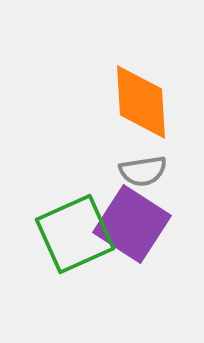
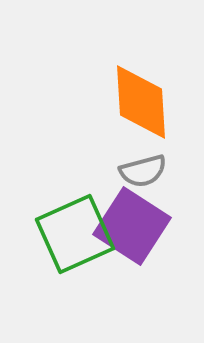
gray semicircle: rotated 6 degrees counterclockwise
purple square: moved 2 px down
